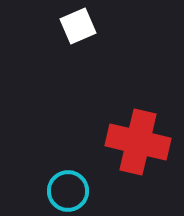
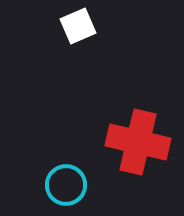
cyan circle: moved 2 px left, 6 px up
